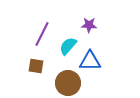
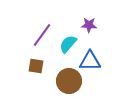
purple line: moved 1 px down; rotated 10 degrees clockwise
cyan semicircle: moved 2 px up
brown circle: moved 1 px right, 2 px up
